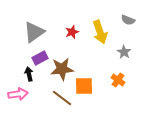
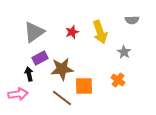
gray semicircle: moved 4 px right; rotated 24 degrees counterclockwise
